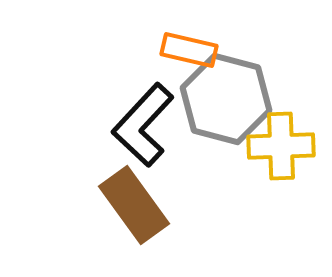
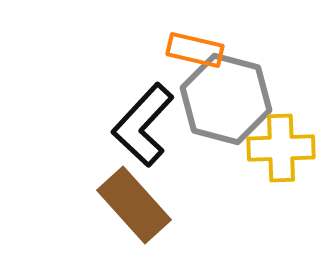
orange rectangle: moved 6 px right
yellow cross: moved 2 px down
brown rectangle: rotated 6 degrees counterclockwise
